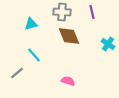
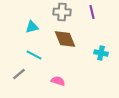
cyan triangle: moved 1 px right, 3 px down
brown diamond: moved 4 px left, 3 px down
cyan cross: moved 7 px left, 9 px down; rotated 24 degrees counterclockwise
cyan line: rotated 21 degrees counterclockwise
gray line: moved 2 px right, 1 px down
pink semicircle: moved 10 px left
